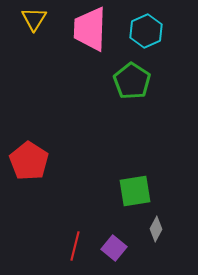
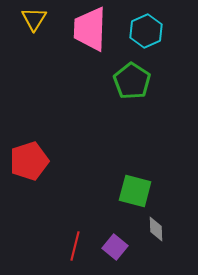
red pentagon: rotated 21 degrees clockwise
green square: rotated 24 degrees clockwise
gray diamond: rotated 30 degrees counterclockwise
purple square: moved 1 px right, 1 px up
